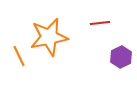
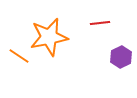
orange line: rotated 30 degrees counterclockwise
